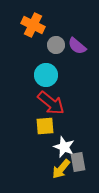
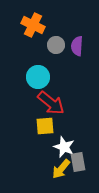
purple semicircle: rotated 54 degrees clockwise
cyan circle: moved 8 px left, 2 px down
